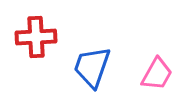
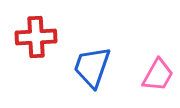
pink trapezoid: moved 1 px right, 1 px down
